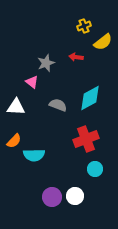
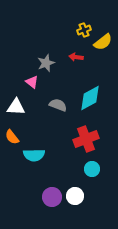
yellow cross: moved 4 px down
orange semicircle: moved 2 px left, 4 px up; rotated 98 degrees clockwise
cyan circle: moved 3 px left
